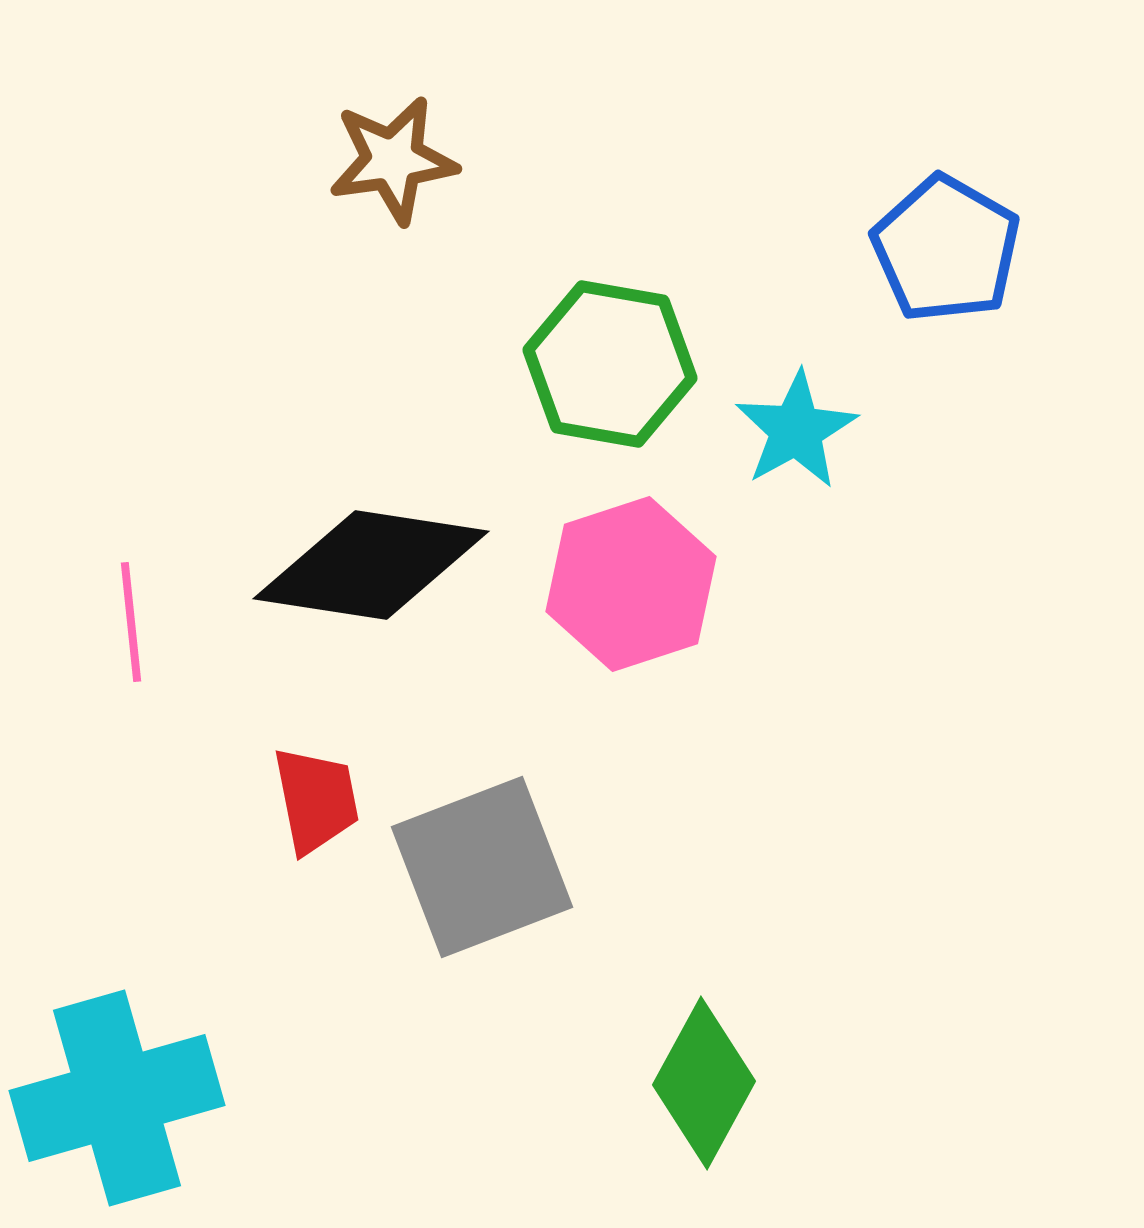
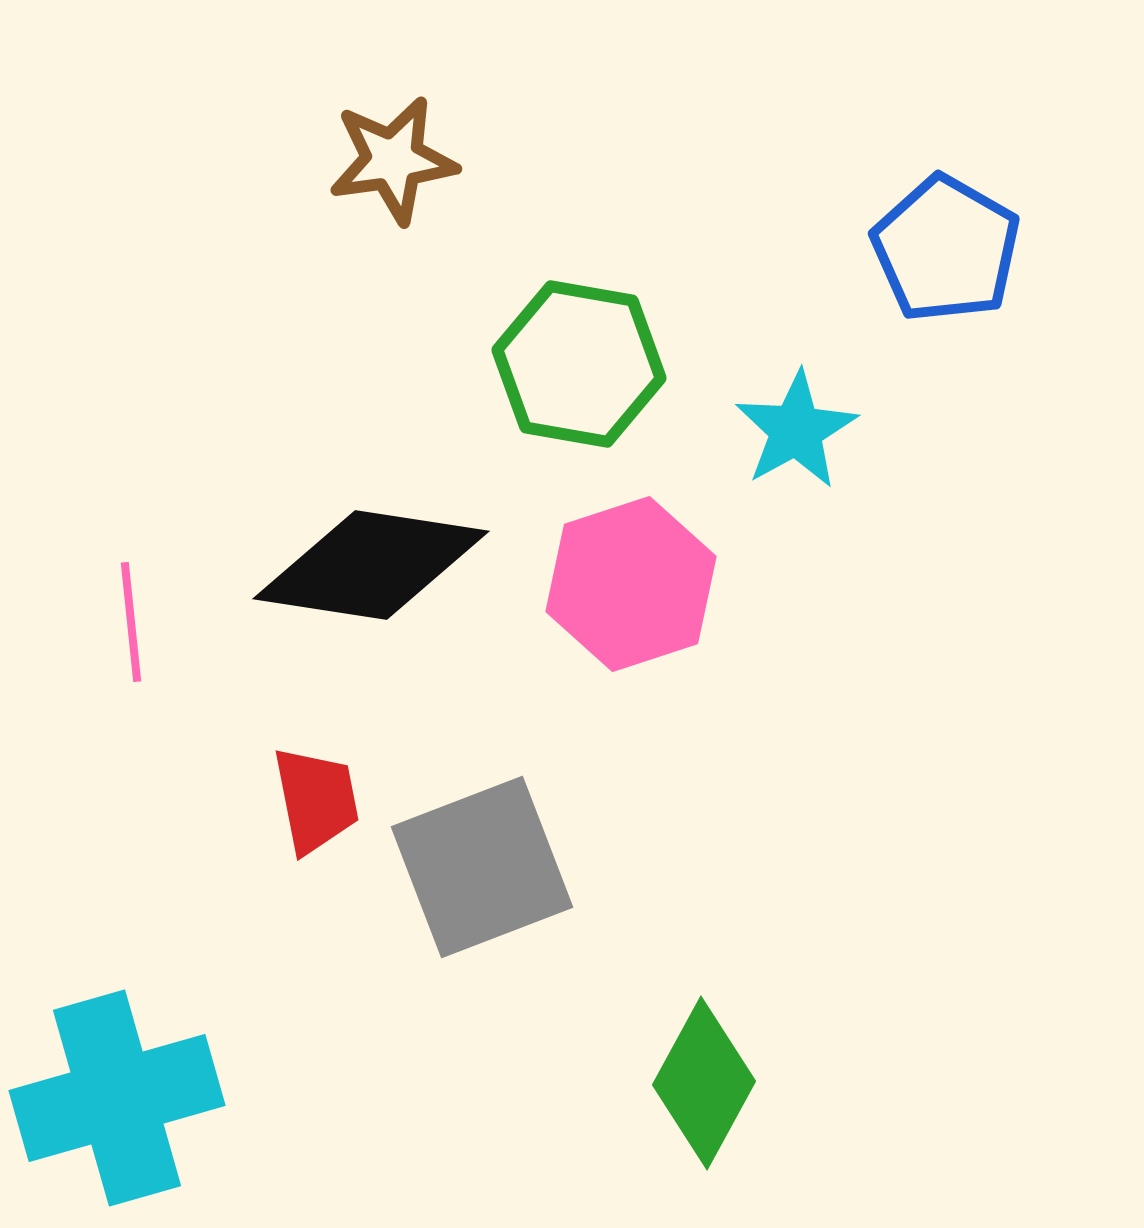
green hexagon: moved 31 px left
